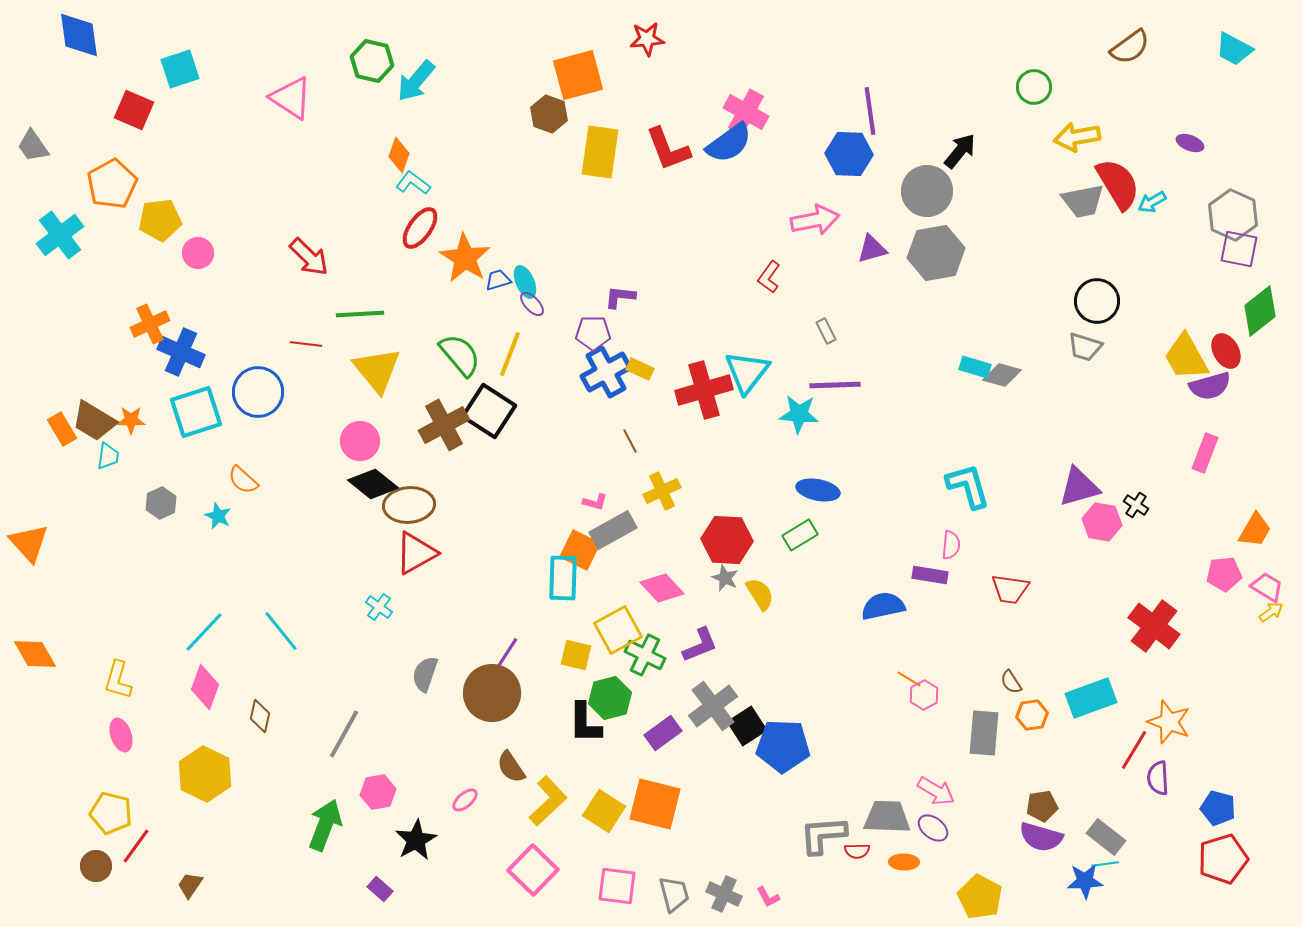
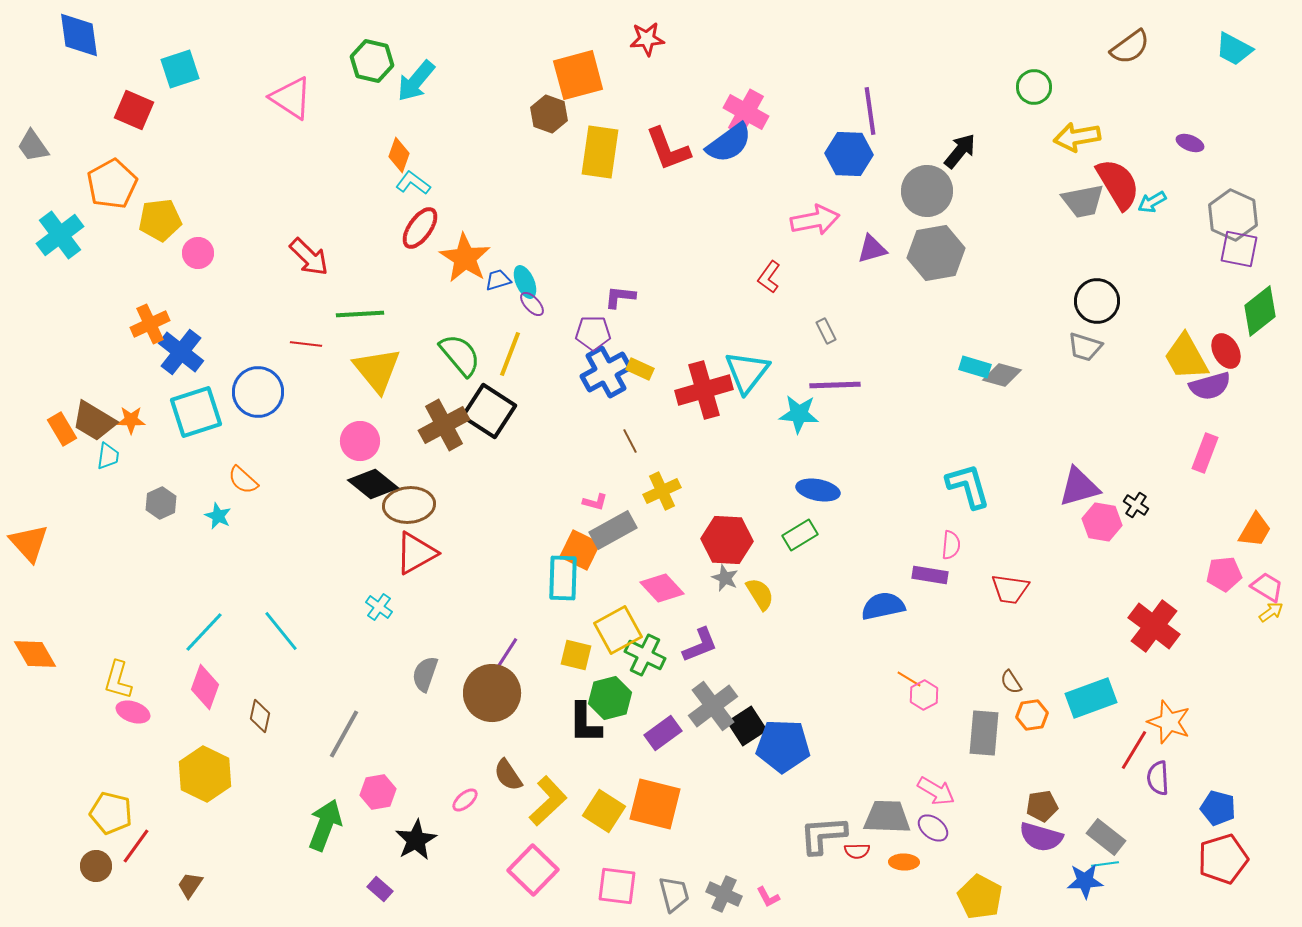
blue cross at (181, 352): rotated 15 degrees clockwise
pink ellipse at (121, 735): moved 12 px right, 23 px up; rotated 52 degrees counterclockwise
brown semicircle at (511, 767): moved 3 px left, 8 px down
